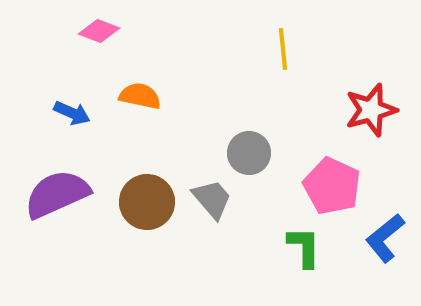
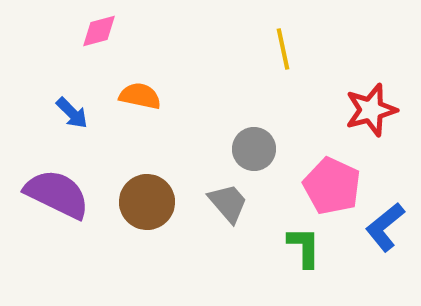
pink diamond: rotated 36 degrees counterclockwise
yellow line: rotated 6 degrees counterclockwise
blue arrow: rotated 21 degrees clockwise
gray circle: moved 5 px right, 4 px up
purple semicircle: rotated 50 degrees clockwise
gray trapezoid: moved 16 px right, 4 px down
blue L-shape: moved 11 px up
